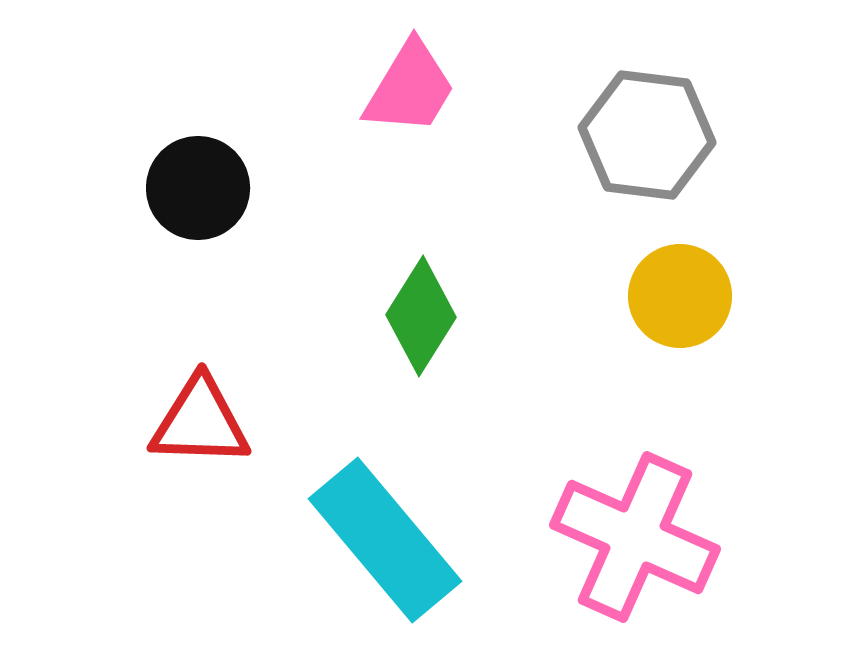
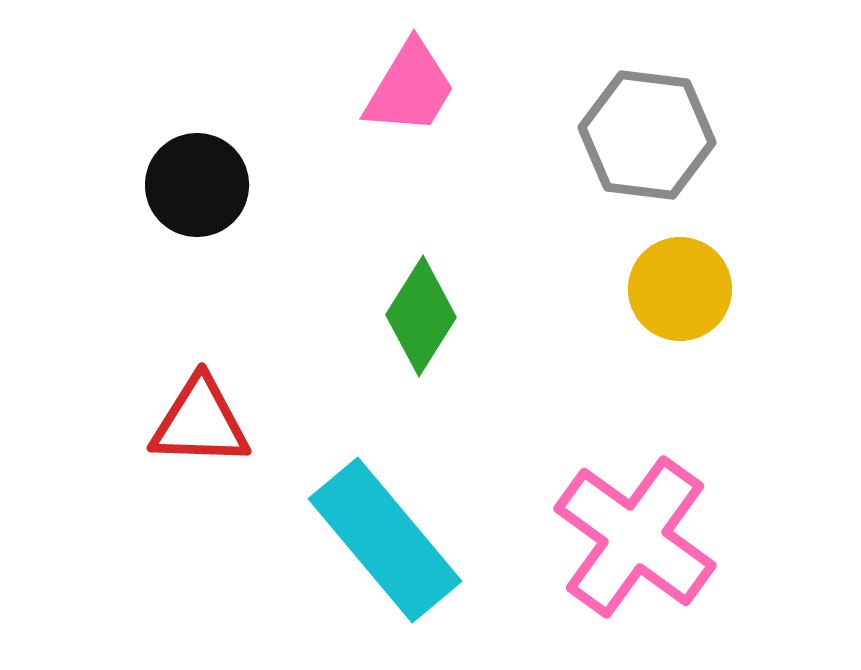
black circle: moved 1 px left, 3 px up
yellow circle: moved 7 px up
pink cross: rotated 12 degrees clockwise
